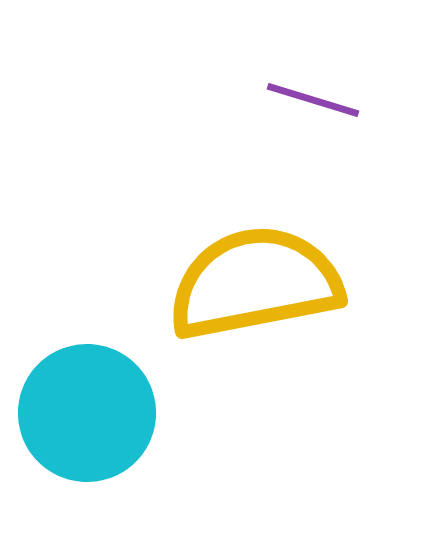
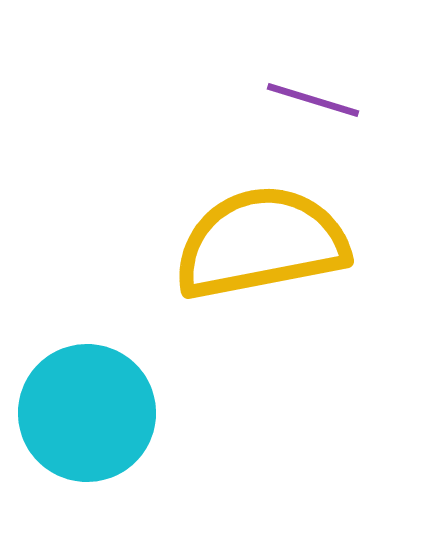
yellow semicircle: moved 6 px right, 40 px up
